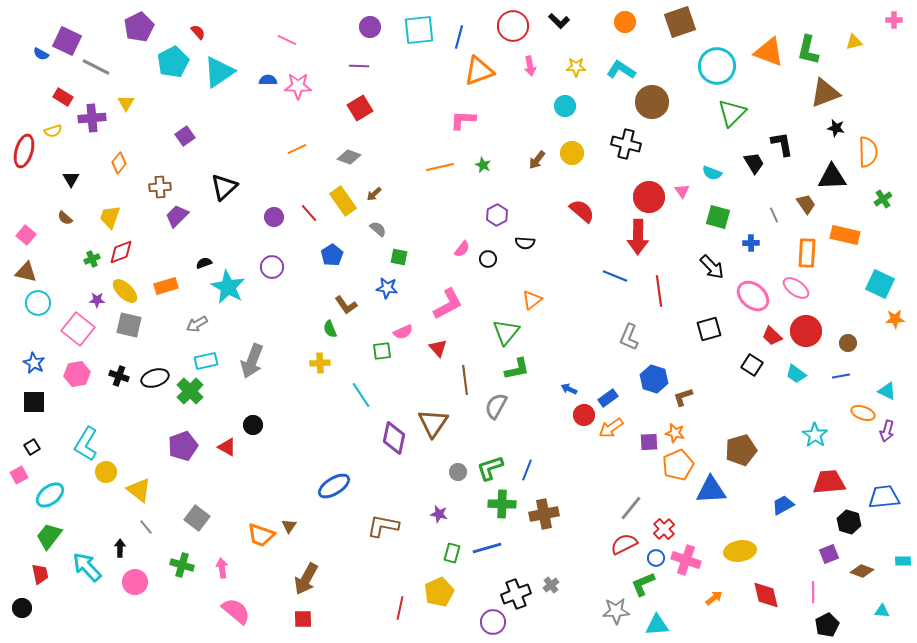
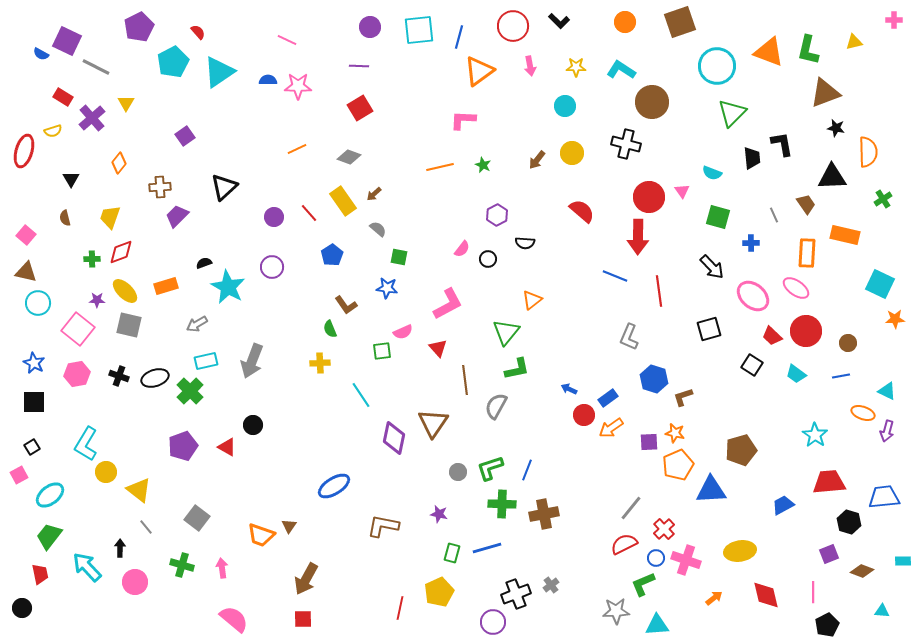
orange triangle at (479, 71): rotated 16 degrees counterclockwise
purple cross at (92, 118): rotated 36 degrees counterclockwise
black trapezoid at (754, 163): moved 2 px left, 5 px up; rotated 25 degrees clockwise
brown semicircle at (65, 218): rotated 35 degrees clockwise
green cross at (92, 259): rotated 21 degrees clockwise
pink semicircle at (236, 611): moved 2 px left, 8 px down
